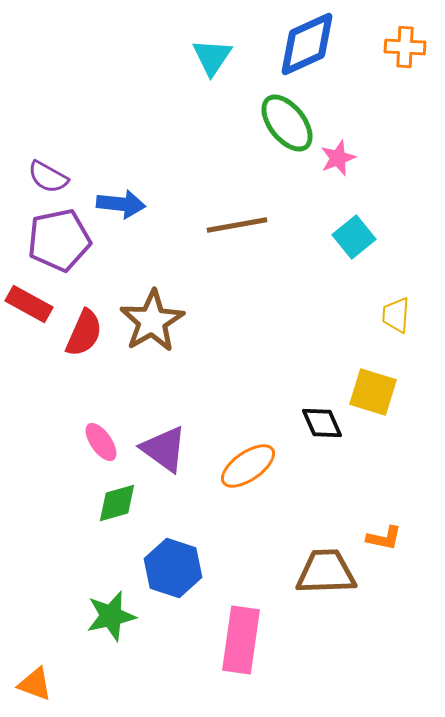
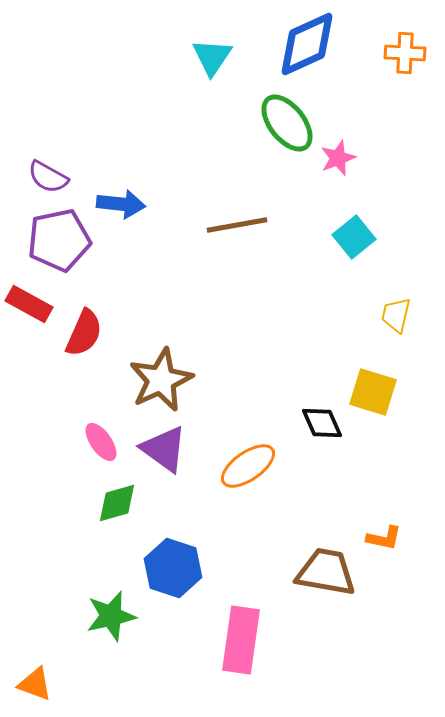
orange cross: moved 6 px down
yellow trapezoid: rotated 9 degrees clockwise
brown star: moved 9 px right, 59 px down; rotated 6 degrees clockwise
brown trapezoid: rotated 12 degrees clockwise
